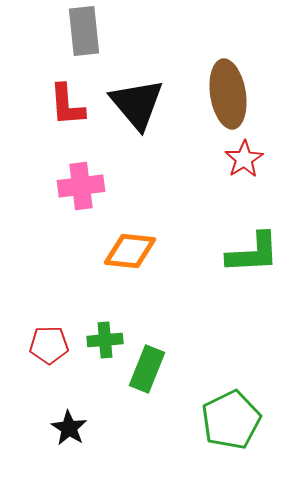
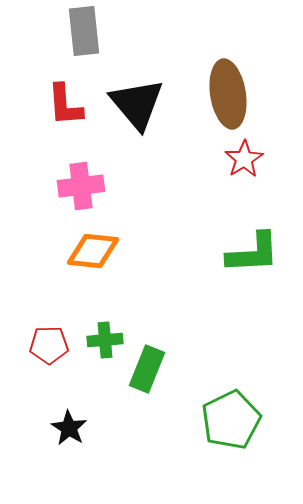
red L-shape: moved 2 px left
orange diamond: moved 37 px left
